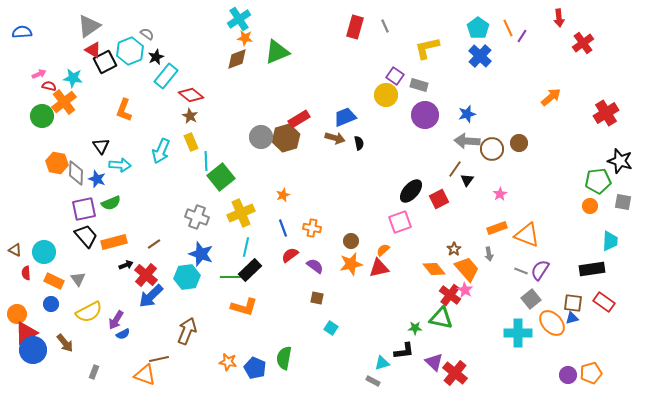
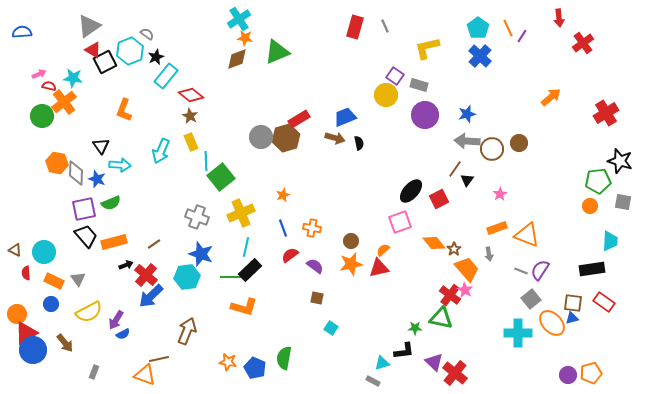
orange diamond at (434, 269): moved 26 px up
